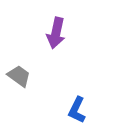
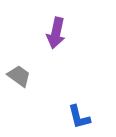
blue L-shape: moved 2 px right, 7 px down; rotated 40 degrees counterclockwise
